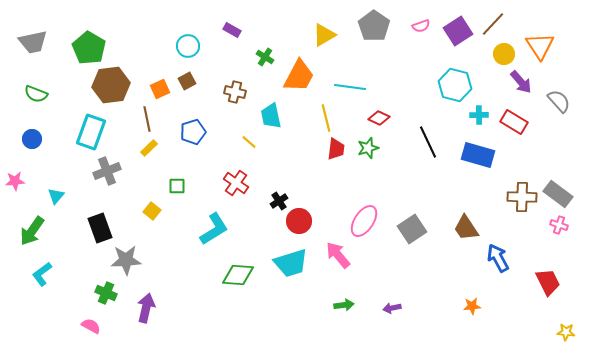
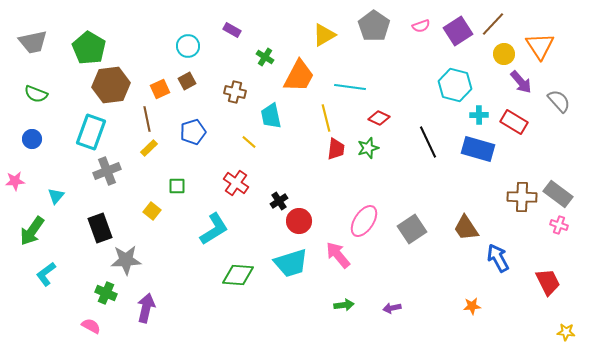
blue rectangle at (478, 155): moved 6 px up
cyan L-shape at (42, 274): moved 4 px right
